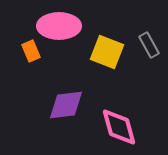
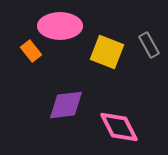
pink ellipse: moved 1 px right
orange rectangle: rotated 15 degrees counterclockwise
pink diamond: rotated 12 degrees counterclockwise
